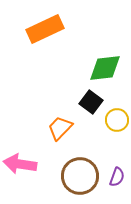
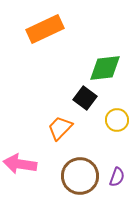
black square: moved 6 px left, 4 px up
